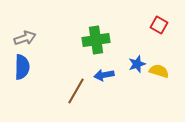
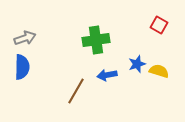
blue arrow: moved 3 px right
